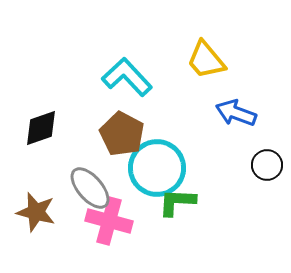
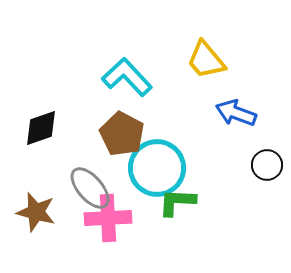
pink cross: moved 1 px left, 3 px up; rotated 18 degrees counterclockwise
